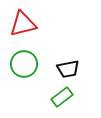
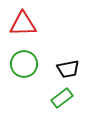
red triangle: rotated 12 degrees clockwise
green rectangle: moved 1 px down
